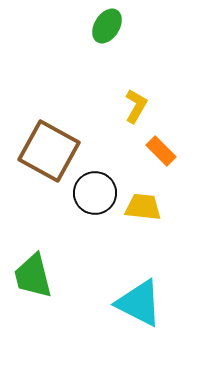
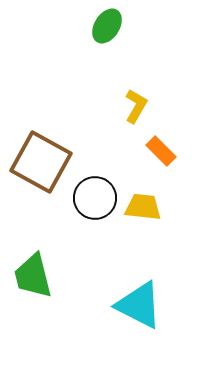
brown square: moved 8 px left, 11 px down
black circle: moved 5 px down
cyan triangle: moved 2 px down
